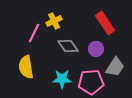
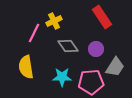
red rectangle: moved 3 px left, 6 px up
cyan star: moved 2 px up
